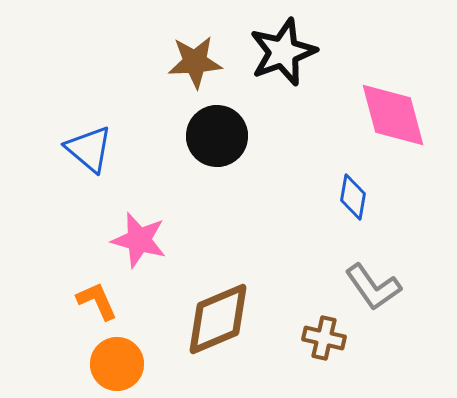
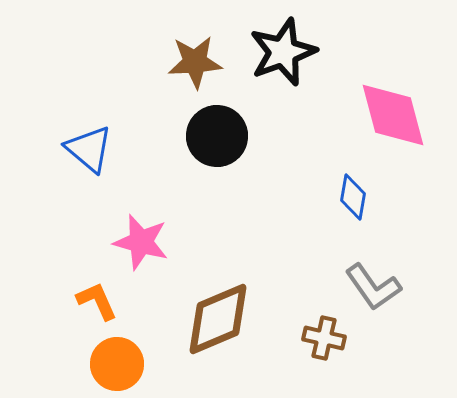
pink star: moved 2 px right, 2 px down
